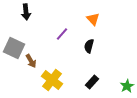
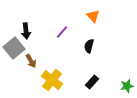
black arrow: moved 19 px down
orange triangle: moved 3 px up
purple line: moved 2 px up
gray square: rotated 25 degrees clockwise
green star: rotated 16 degrees clockwise
